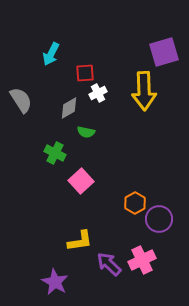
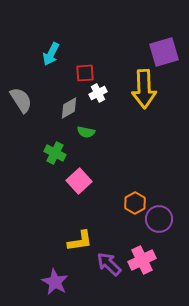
yellow arrow: moved 2 px up
pink square: moved 2 px left
